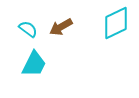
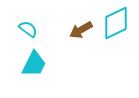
brown arrow: moved 20 px right, 3 px down
